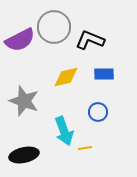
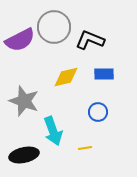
cyan arrow: moved 11 px left
